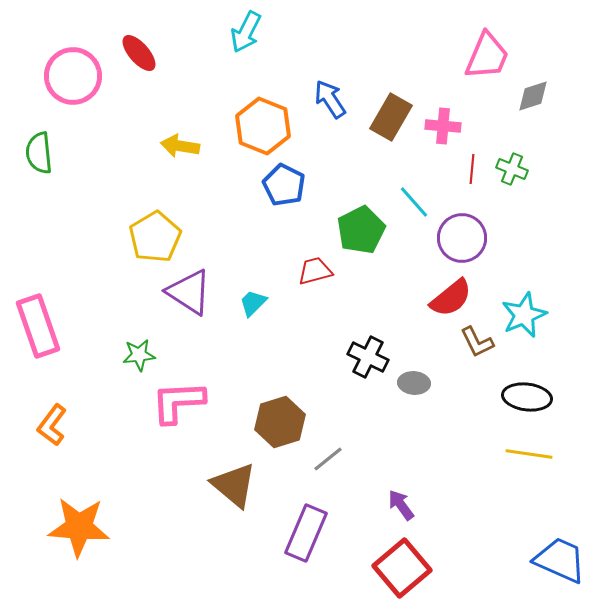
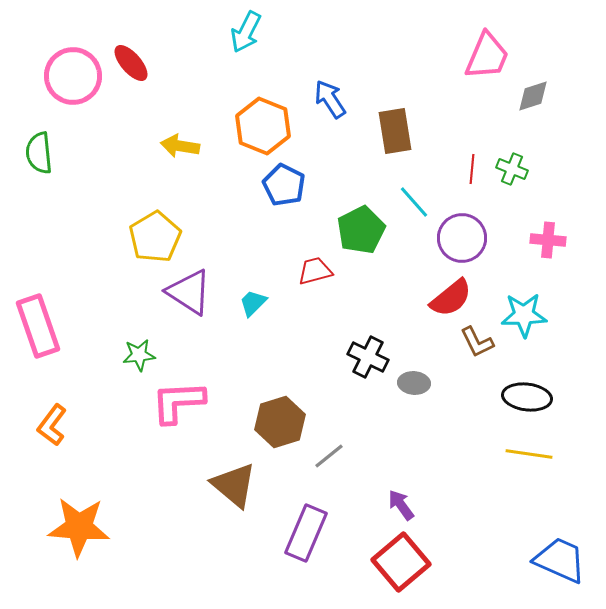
red ellipse: moved 8 px left, 10 px down
brown rectangle: moved 4 px right, 14 px down; rotated 39 degrees counterclockwise
pink cross: moved 105 px right, 114 px down
cyan star: rotated 21 degrees clockwise
gray line: moved 1 px right, 3 px up
red square: moved 1 px left, 6 px up
